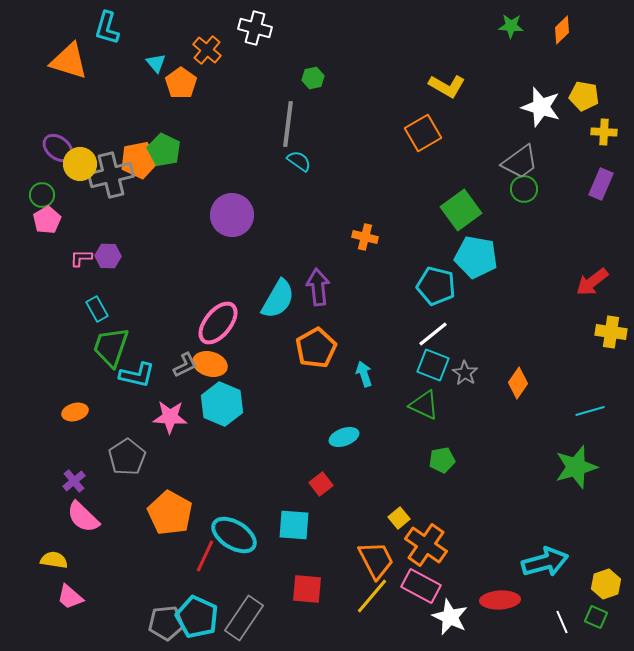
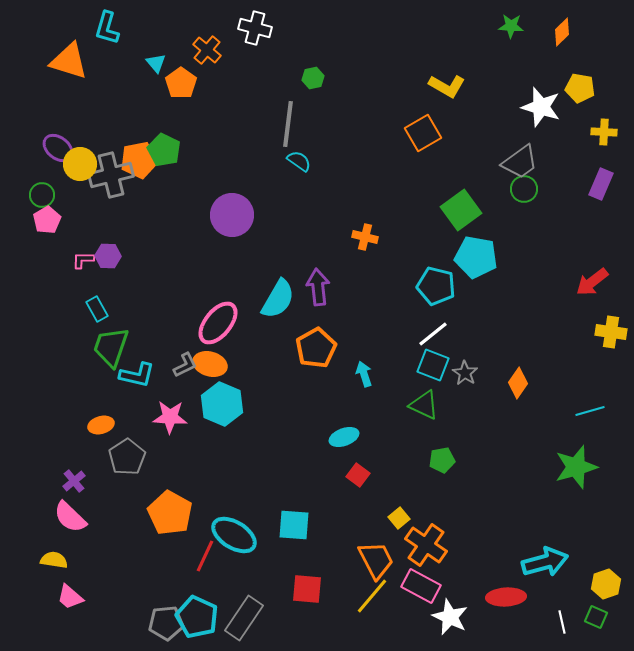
orange diamond at (562, 30): moved 2 px down
yellow pentagon at (584, 96): moved 4 px left, 8 px up
pink L-shape at (81, 258): moved 2 px right, 2 px down
orange ellipse at (75, 412): moved 26 px right, 13 px down
red square at (321, 484): moved 37 px right, 9 px up; rotated 15 degrees counterclockwise
pink semicircle at (83, 517): moved 13 px left
red ellipse at (500, 600): moved 6 px right, 3 px up
white line at (562, 622): rotated 10 degrees clockwise
